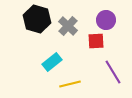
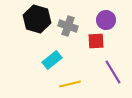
gray cross: rotated 24 degrees counterclockwise
cyan rectangle: moved 2 px up
